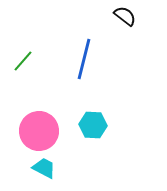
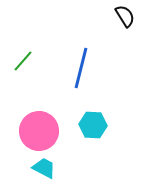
black semicircle: rotated 20 degrees clockwise
blue line: moved 3 px left, 9 px down
